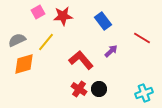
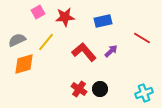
red star: moved 2 px right, 1 px down
blue rectangle: rotated 66 degrees counterclockwise
red L-shape: moved 3 px right, 8 px up
black circle: moved 1 px right
